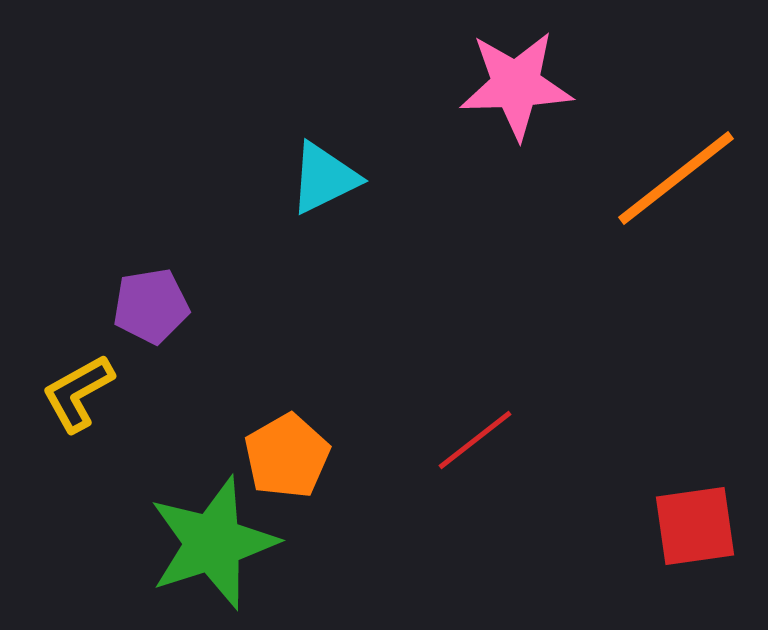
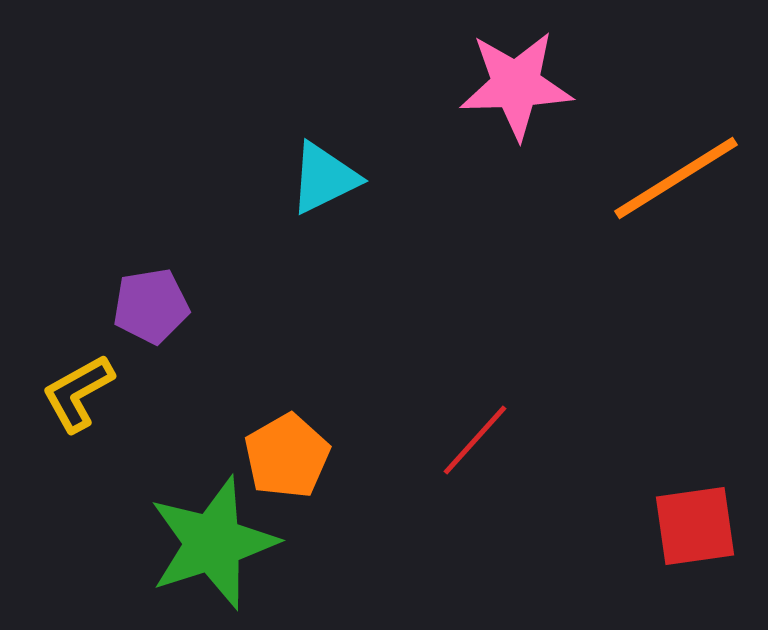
orange line: rotated 6 degrees clockwise
red line: rotated 10 degrees counterclockwise
